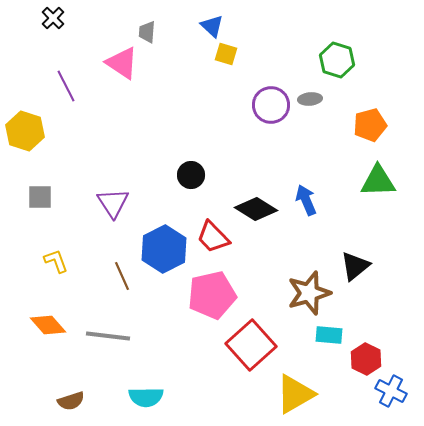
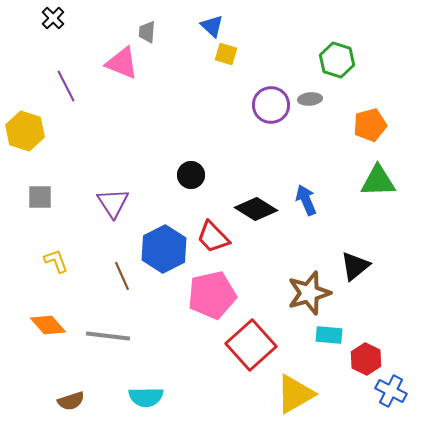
pink triangle: rotated 12 degrees counterclockwise
